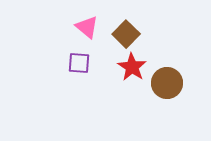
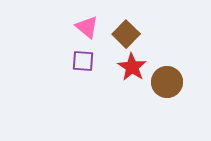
purple square: moved 4 px right, 2 px up
brown circle: moved 1 px up
